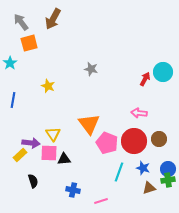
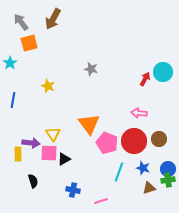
yellow rectangle: moved 2 px left, 1 px up; rotated 48 degrees counterclockwise
black triangle: rotated 24 degrees counterclockwise
